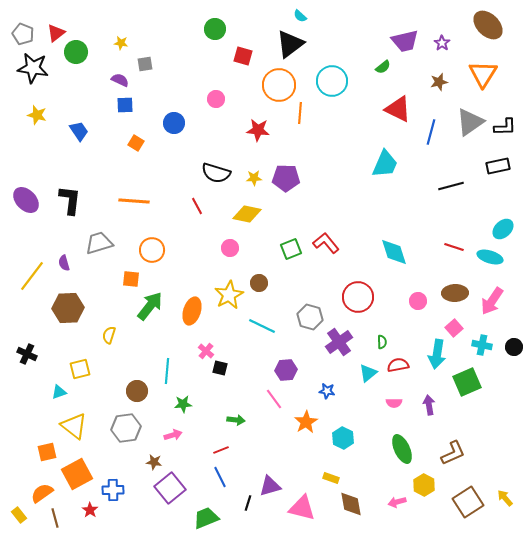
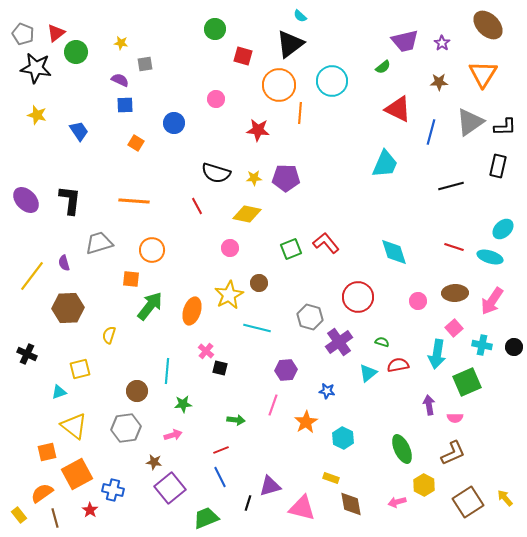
black star at (33, 68): moved 3 px right
brown star at (439, 82): rotated 12 degrees clockwise
black rectangle at (498, 166): rotated 65 degrees counterclockwise
cyan line at (262, 326): moved 5 px left, 2 px down; rotated 12 degrees counterclockwise
green semicircle at (382, 342): rotated 72 degrees counterclockwise
pink line at (274, 399): moved 1 px left, 6 px down; rotated 55 degrees clockwise
pink semicircle at (394, 403): moved 61 px right, 15 px down
blue cross at (113, 490): rotated 15 degrees clockwise
